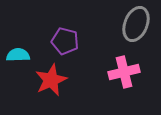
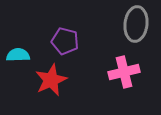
gray ellipse: rotated 16 degrees counterclockwise
